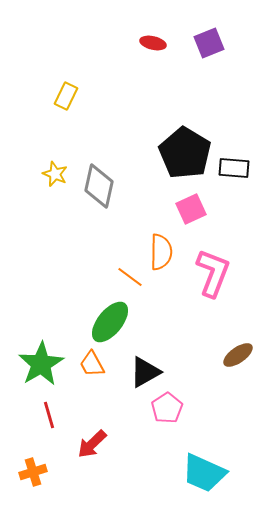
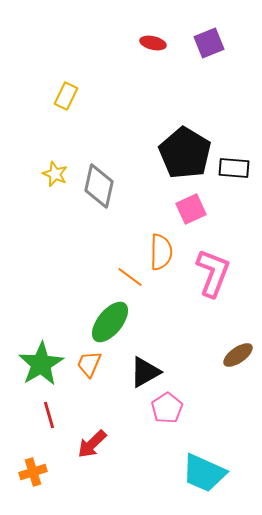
orange trapezoid: moved 3 px left; rotated 52 degrees clockwise
